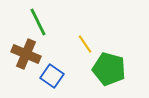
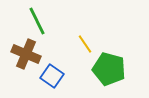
green line: moved 1 px left, 1 px up
